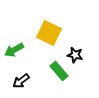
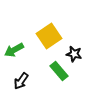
yellow square: moved 3 px down; rotated 30 degrees clockwise
black star: moved 1 px left, 1 px up
black arrow: rotated 18 degrees counterclockwise
